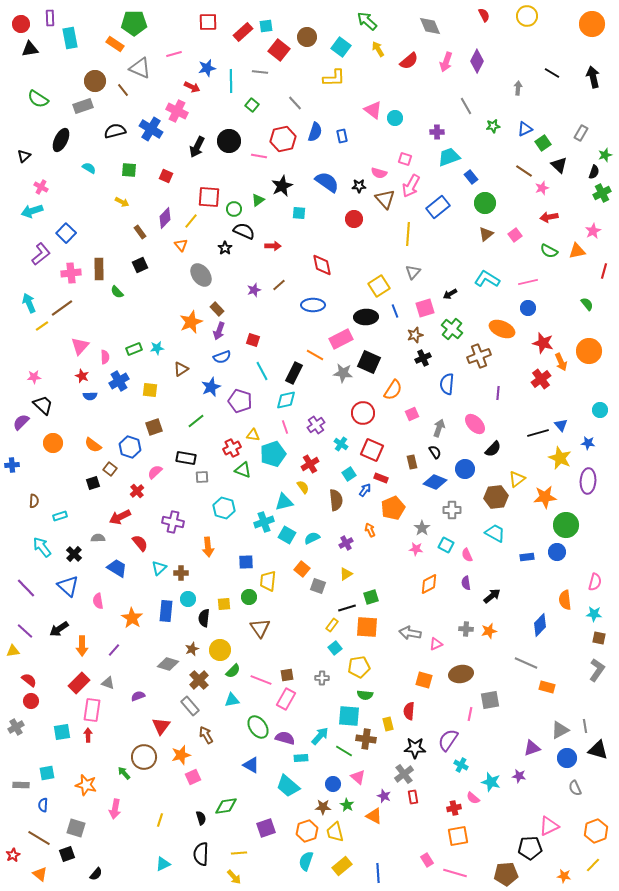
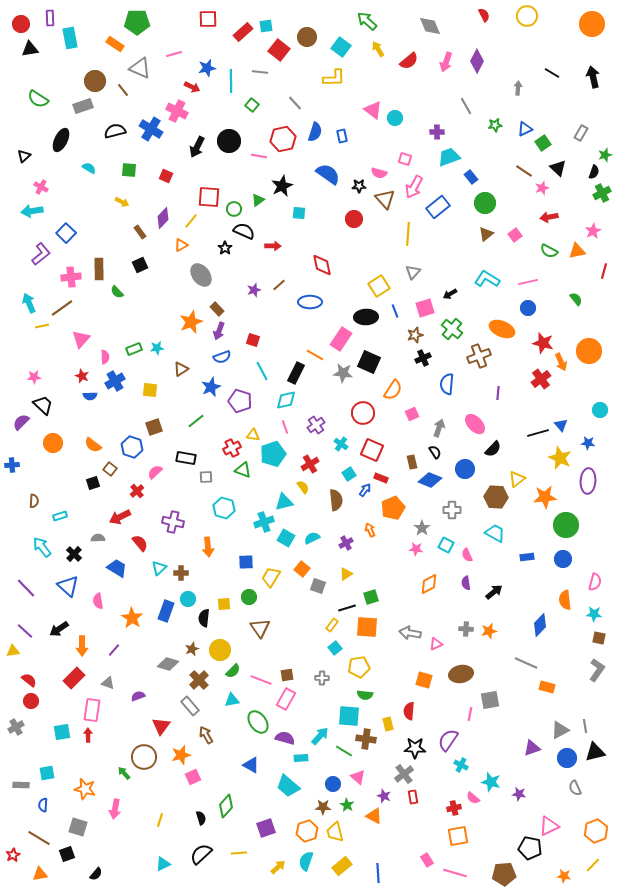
red square at (208, 22): moved 3 px up
green pentagon at (134, 23): moved 3 px right, 1 px up
green star at (493, 126): moved 2 px right, 1 px up
black triangle at (559, 165): moved 1 px left, 3 px down
blue semicircle at (327, 182): moved 1 px right, 8 px up
pink arrow at (411, 186): moved 3 px right, 1 px down
cyan arrow at (32, 211): rotated 10 degrees clockwise
purple diamond at (165, 218): moved 2 px left
orange triangle at (181, 245): rotated 40 degrees clockwise
pink cross at (71, 273): moved 4 px down
green semicircle at (587, 304): moved 11 px left, 5 px up
blue ellipse at (313, 305): moved 3 px left, 3 px up
yellow line at (42, 326): rotated 24 degrees clockwise
pink rectangle at (341, 339): rotated 30 degrees counterclockwise
pink triangle at (80, 346): moved 1 px right, 7 px up
black rectangle at (294, 373): moved 2 px right
blue cross at (119, 381): moved 4 px left
blue hexagon at (130, 447): moved 2 px right
gray square at (202, 477): moved 4 px right
blue diamond at (435, 482): moved 5 px left, 2 px up
brown hexagon at (496, 497): rotated 10 degrees clockwise
cyan square at (287, 535): moved 1 px left, 3 px down
blue circle at (557, 552): moved 6 px right, 7 px down
yellow trapezoid at (268, 581): moved 3 px right, 4 px up; rotated 25 degrees clockwise
black arrow at (492, 596): moved 2 px right, 4 px up
blue rectangle at (166, 611): rotated 15 degrees clockwise
red rectangle at (79, 683): moved 5 px left, 5 px up
green ellipse at (258, 727): moved 5 px up
black triangle at (598, 750): moved 3 px left, 2 px down; rotated 30 degrees counterclockwise
purple star at (519, 776): moved 18 px down
orange star at (86, 785): moved 1 px left, 4 px down
green diamond at (226, 806): rotated 40 degrees counterclockwise
gray square at (76, 828): moved 2 px right, 1 px up
black pentagon at (530, 848): rotated 15 degrees clockwise
black semicircle at (201, 854): rotated 45 degrees clockwise
orange triangle at (40, 874): rotated 49 degrees counterclockwise
brown pentagon at (506, 874): moved 2 px left
yellow arrow at (234, 877): moved 44 px right, 10 px up; rotated 91 degrees counterclockwise
